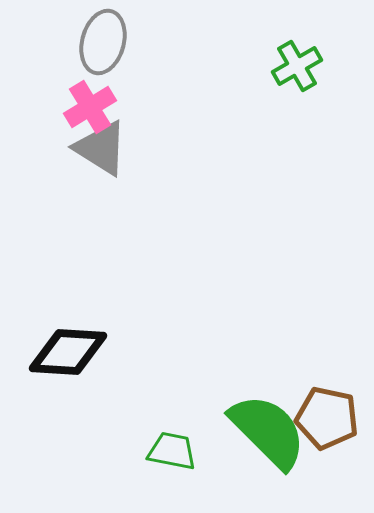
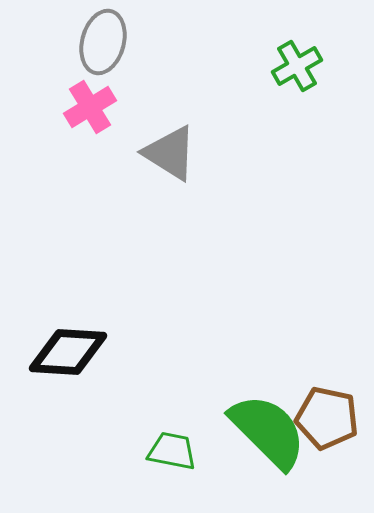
gray triangle: moved 69 px right, 5 px down
